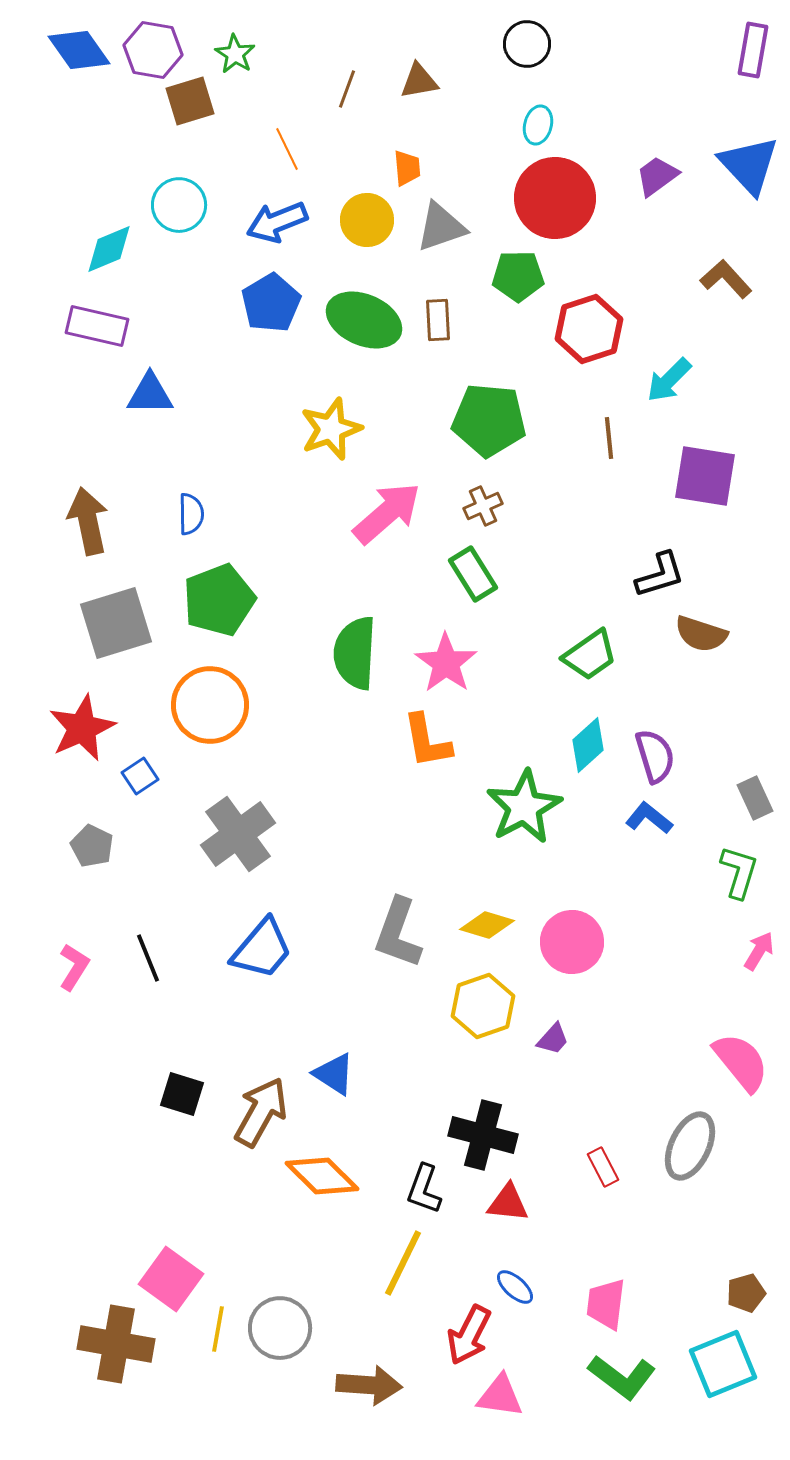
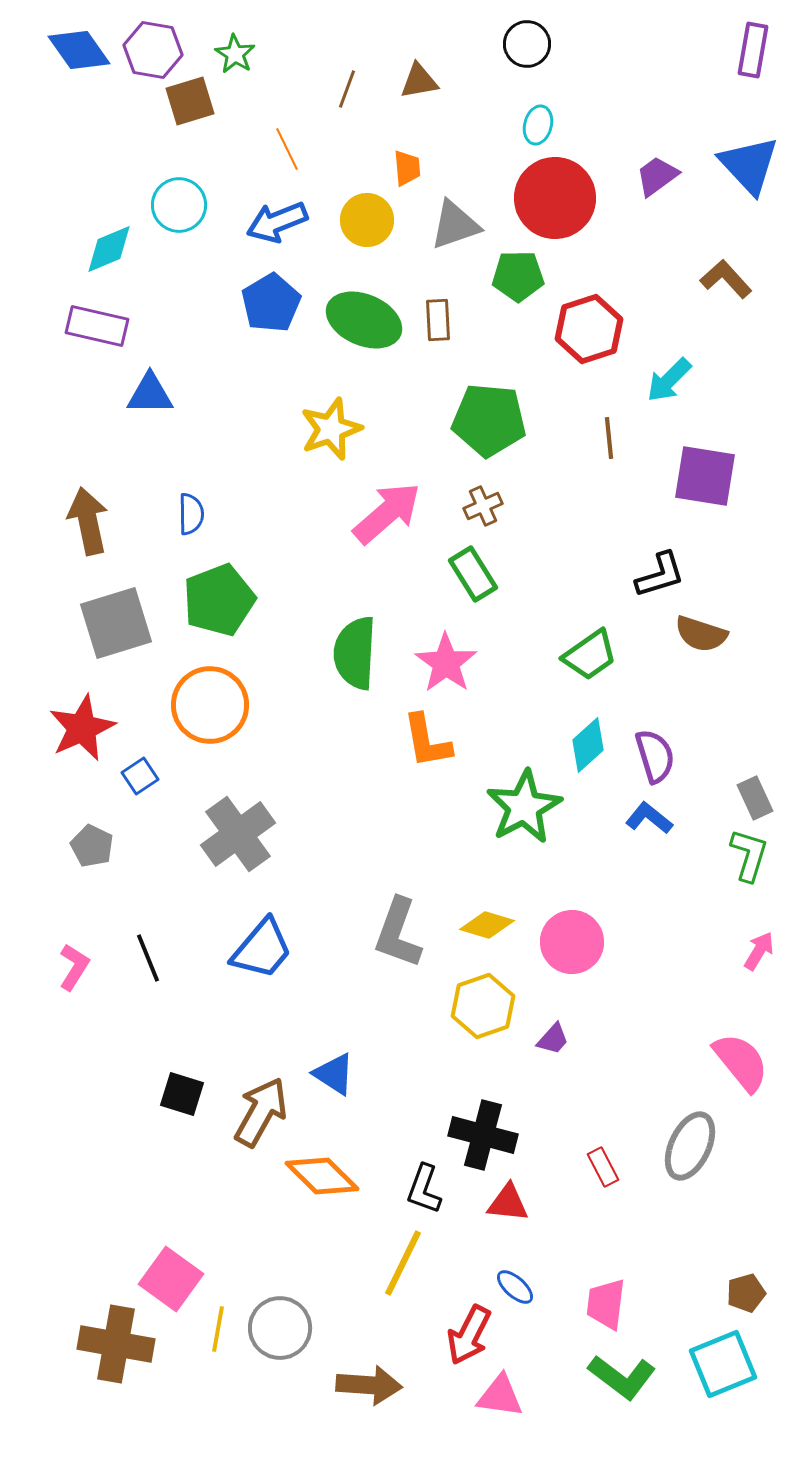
gray triangle at (441, 227): moved 14 px right, 2 px up
green L-shape at (739, 872): moved 10 px right, 17 px up
